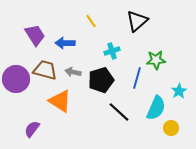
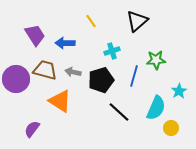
blue line: moved 3 px left, 2 px up
